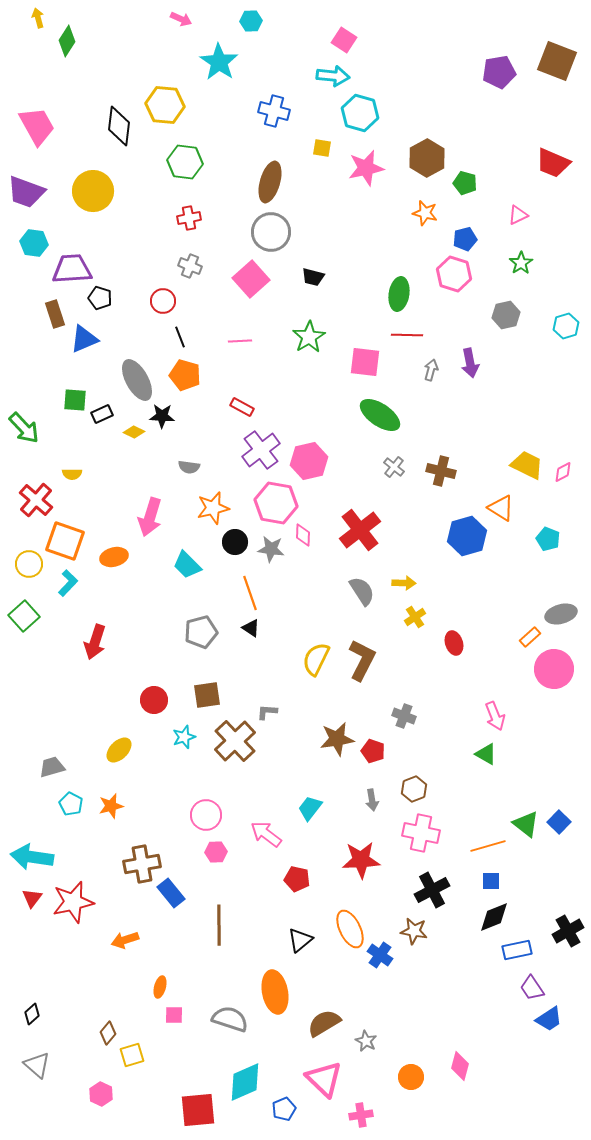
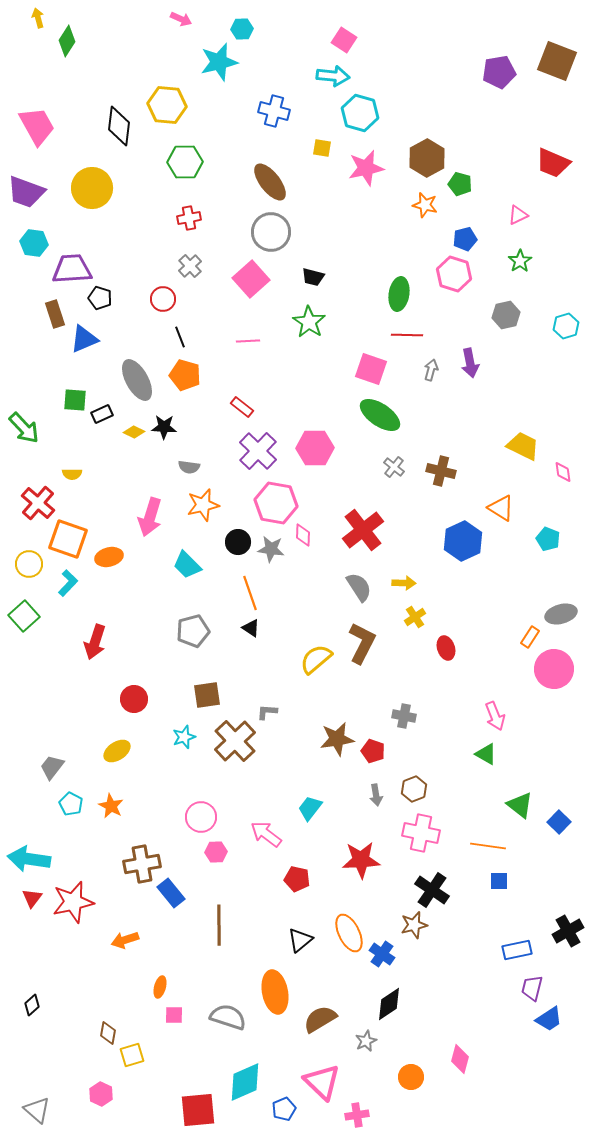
cyan hexagon at (251, 21): moved 9 px left, 8 px down
cyan star at (219, 62): rotated 24 degrees clockwise
yellow hexagon at (165, 105): moved 2 px right
green hexagon at (185, 162): rotated 8 degrees counterclockwise
brown ellipse at (270, 182): rotated 54 degrees counterclockwise
green pentagon at (465, 183): moved 5 px left, 1 px down
yellow circle at (93, 191): moved 1 px left, 3 px up
orange star at (425, 213): moved 8 px up
green star at (521, 263): moved 1 px left, 2 px up
gray cross at (190, 266): rotated 25 degrees clockwise
red circle at (163, 301): moved 2 px up
green star at (309, 337): moved 15 px up; rotated 8 degrees counterclockwise
pink line at (240, 341): moved 8 px right
pink square at (365, 362): moved 6 px right, 7 px down; rotated 12 degrees clockwise
red rectangle at (242, 407): rotated 10 degrees clockwise
black star at (162, 416): moved 2 px right, 11 px down
purple cross at (261, 450): moved 3 px left, 1 px down; rotated 9 degrees counterclockwise
pink hexagon at (309, 461): moved 6 px right, 13 px up; rotated 12 degrees clockwise
yellow trapezoid at (527, 465): moved 4 px left, 19 px up
pink diamond at (563, 472): rotated 70 degrees counterclockwise
red cross at (36, 500): moved 2 px right, 3 px down
orange star at (213, 508): moved 10 px left, 3 px up
red cross at (360, 530): moved 3 px right
blue hexagon at (467, 536): moved 4 px left, 5 px down; rotated 9 degrees counterclockwise
orange square at (65, 541): moved 3 px right, 2 px up
black circle at (235, 542): moved 3 px right
orange ellipse at (114, 557): moved 5 px left
gray semicircle at (362, 591): moved 3 px left, 4 px up
gray pentagon at (201, 632): moved 8 px left, 1 px up
orange rectangle at (530, 637): rotated 15 degrees counterclockwise
red ellipse at (454, 643): moved 8 px left, 5 px down
yellow semicircle at (316, 659): rotated 24 degrees clockwise
brown L-shape at (362, 660): moved 17 px up
red circle at (154, 700): moved 20 px left, 1 px up
gray cross at (404, 716): rotated 10 degrees counterclockwise
yellow ellipse at (119, 750): moved 2 px left, 1 px down; rotated 12 degrees clockwise
gray trapezoid at (52, 767): rotated 36 degrees counterclockwise
gray arrow at (372, 800): moved 4 px right, 5 px up
orange star at (111, 806): rotated 30 degrees counterclockwise
pink circle at (206, 815): moved 5 px left, 2 px down
green triangle at (526, 824): moved 6 px left, 19 px up
orange line at (488, 846): rotated 24 degrees clockwise
cyan arrow at (32, 857): moved 3 px left, 2 px down
blue square at (491, 881): moved 8 px right
black cross at (432, 890): rotated 28 degrees counterclockwise
black diamond at (494, 917): moved 105 px left, 87 px down; rotated 12 degrees counterclockwise
orange ellipse at (350, 929): moved 1 px left, 4 px down
brown star at (414, 931): moved 6 px up; rotated 24 degrees counterclockwise
blue cross at (380, 955): moved 2 px right, 1 px up
purple trapezoid at (532, 988): rotated 48 degrees clockwise
black diamond at (32, 1014): moved 9 px up
gray semicircle at (230, 1019): moved 2 px left, 2 px up
brown semicircle at (324, 1023): moved 4 px left, 4 px up
brown diamond at (108, 1033): rotated 30 degrees counterclockwise
gray star at (366, 1041): rotated 20 degrees clockwise
gray triangle at (37, 1065): moved 45 px down
pink diamond at (460, 1066): moved 7 px up
pink triangle at (324, 1079): moved 2 px left, 3 px down
pink cross at (361, 1115): moved 4 px left
